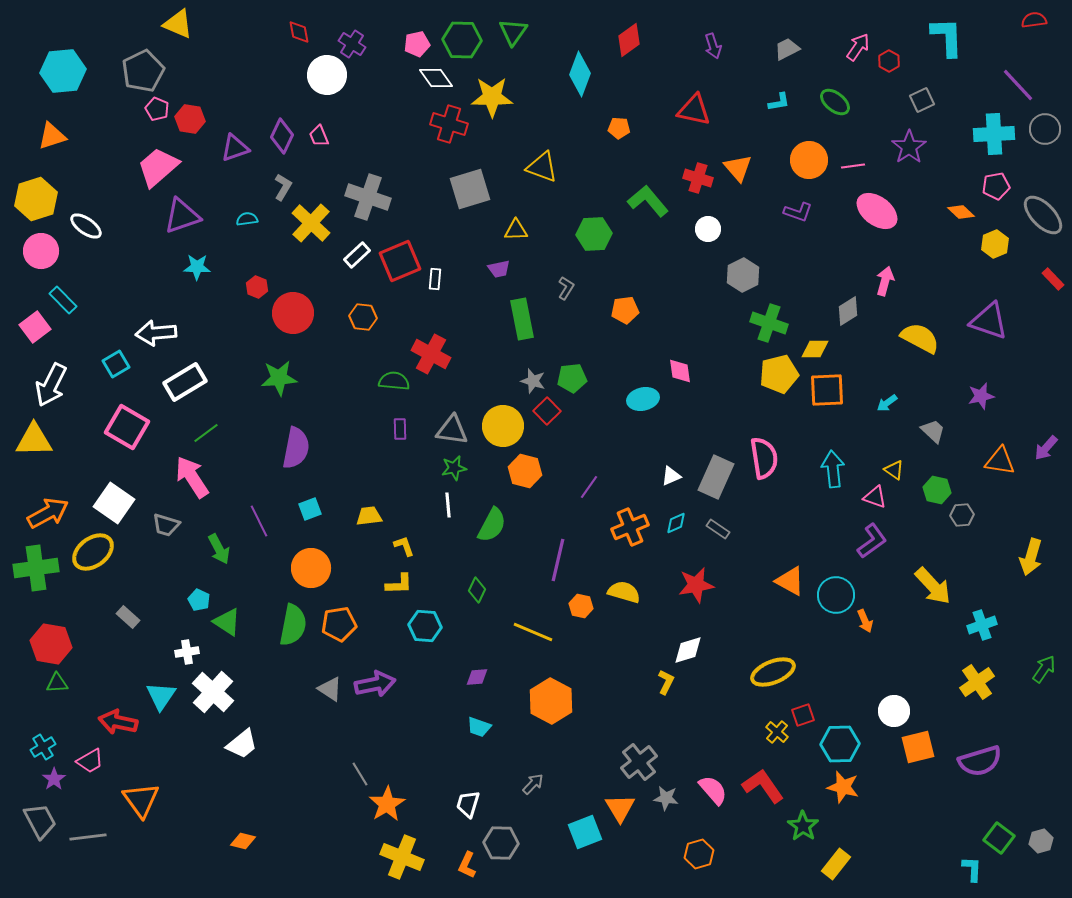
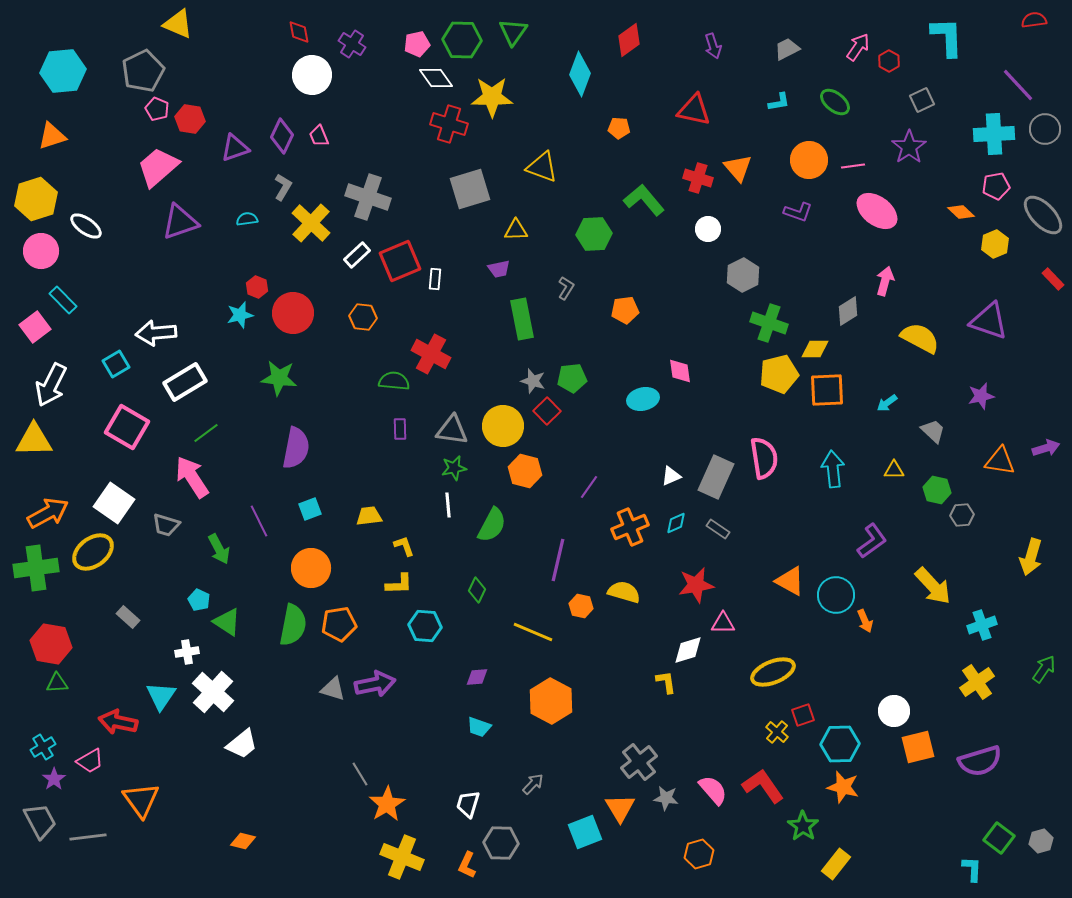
white circle at (327, 75): moved 15 px left
green L-shape at (648, 201): moved 4 px left, 1 px up
purple triangle at (182, 216): moved 2 px left, 6 px down
cyan star at (197, 267): moved 43 px right, 48 px down; rotated 16 degrees counterclockwise
green star at (279, 378): rotated 12 degrees clockwise
purple arrow at (1046, 448): rotated 148 degrees counterclockwise
yellow triangle at (894, 470): rotated 35 degrees counterclockwise
pink triangle at (875, 497): moved 152 px left, 126 px down; rotated 20 degrees counterclockwise
yellow L-shape at (666, 682): rotated 35 degrees counterclockwise
gray triangle at (330, 689): moved 3 px right; rotated 16 degrees counterclockwise
